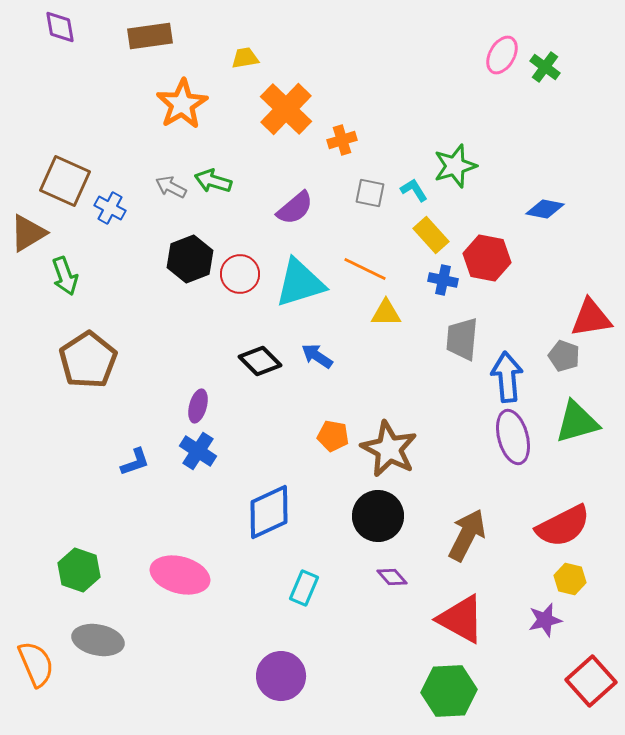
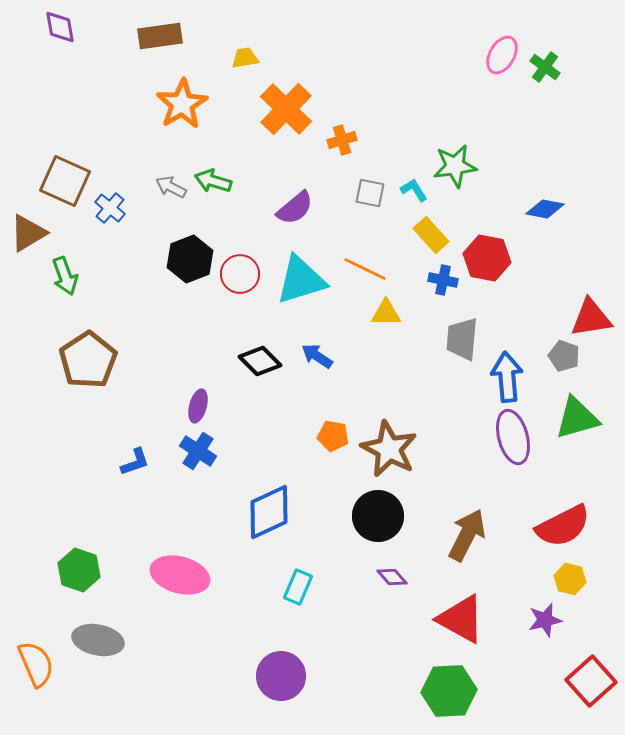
brown rectangle at (150, 36): moved 10 px right
green star at (455, 166): rotated 9 degrees clockwise
blue cross at (110, 208): rotated 12 degrees clockwise
cyan triangle at (300, 283): moved 1 px right, 3 px up
green triangle at (577, 422): moved 4 px up
cyan rectangle at (304, 588): moved 6 px left, 1 px up
